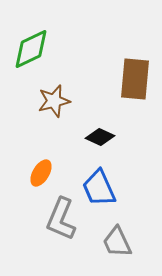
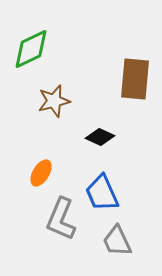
blue trapezoid: moved 3 px right, 5 px down
gray trapezoid: moved 1 px up
